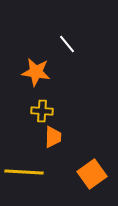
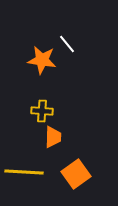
orange star: moved 6 px right, 12 px up
orange square: moved 16 px left
